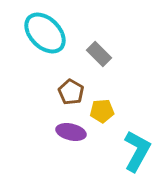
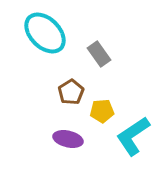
gray rectangle: rotated 10 degrees clockwise
brown pentagon: rotated 10 degrees clockwise
purple ellipse: moved 3 px left, 7 px down
cyan L-shape: moved 4 px left, 15 px up; rotated 153 degrees counterclockwise
